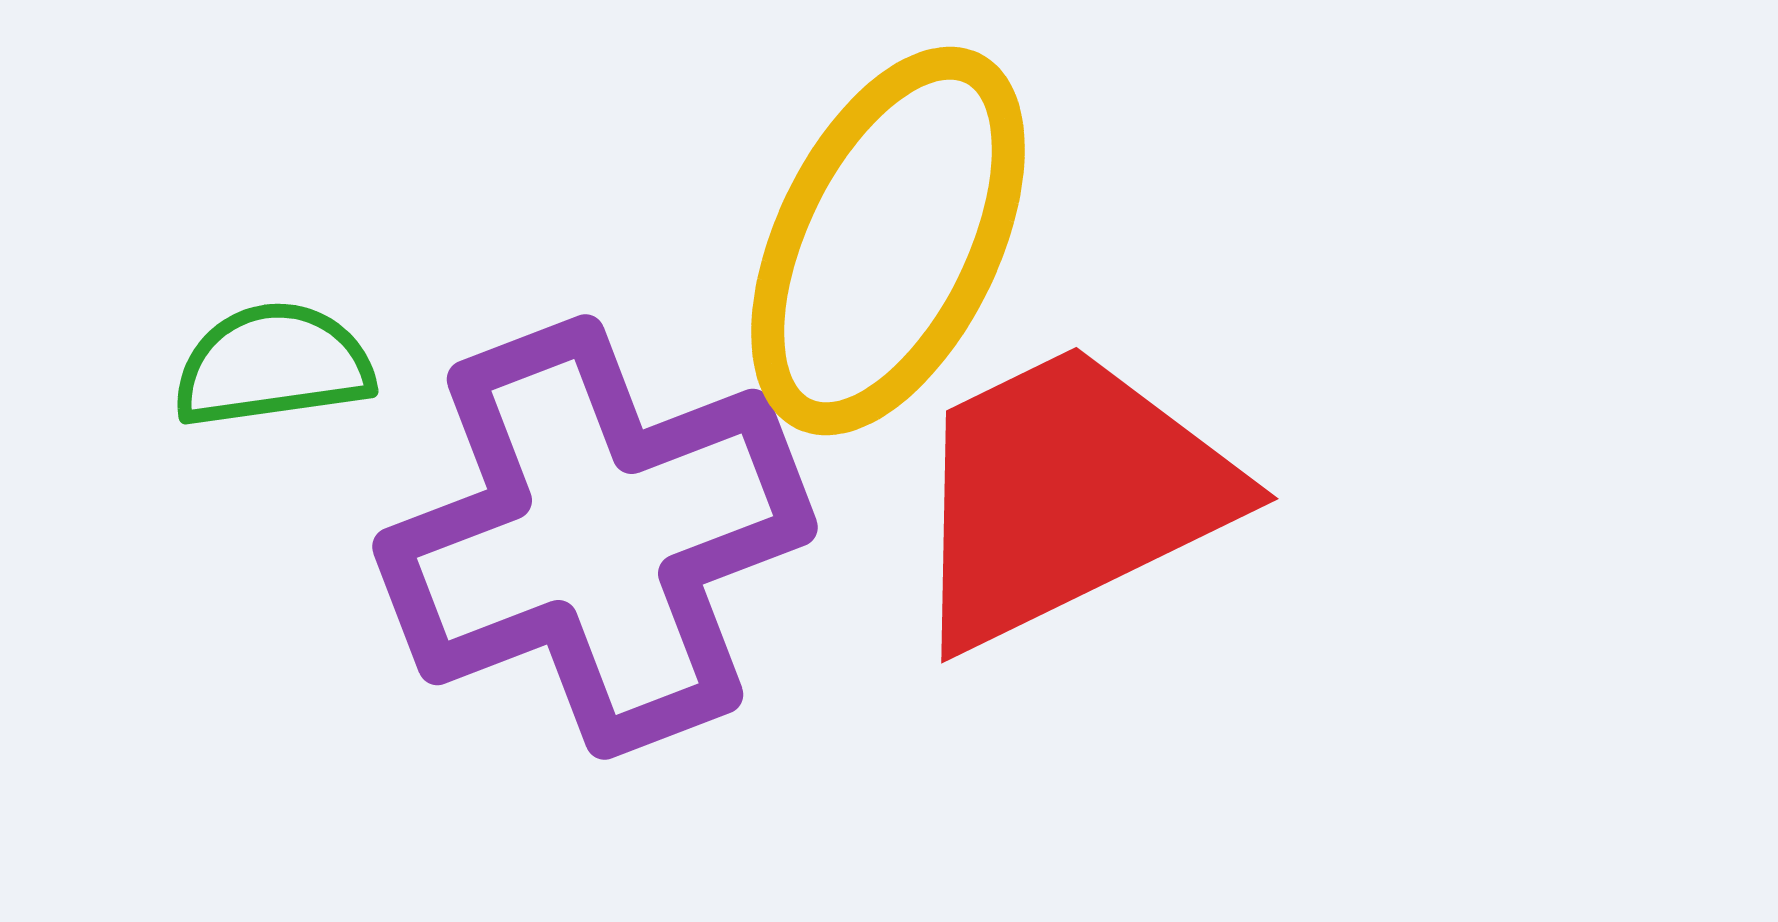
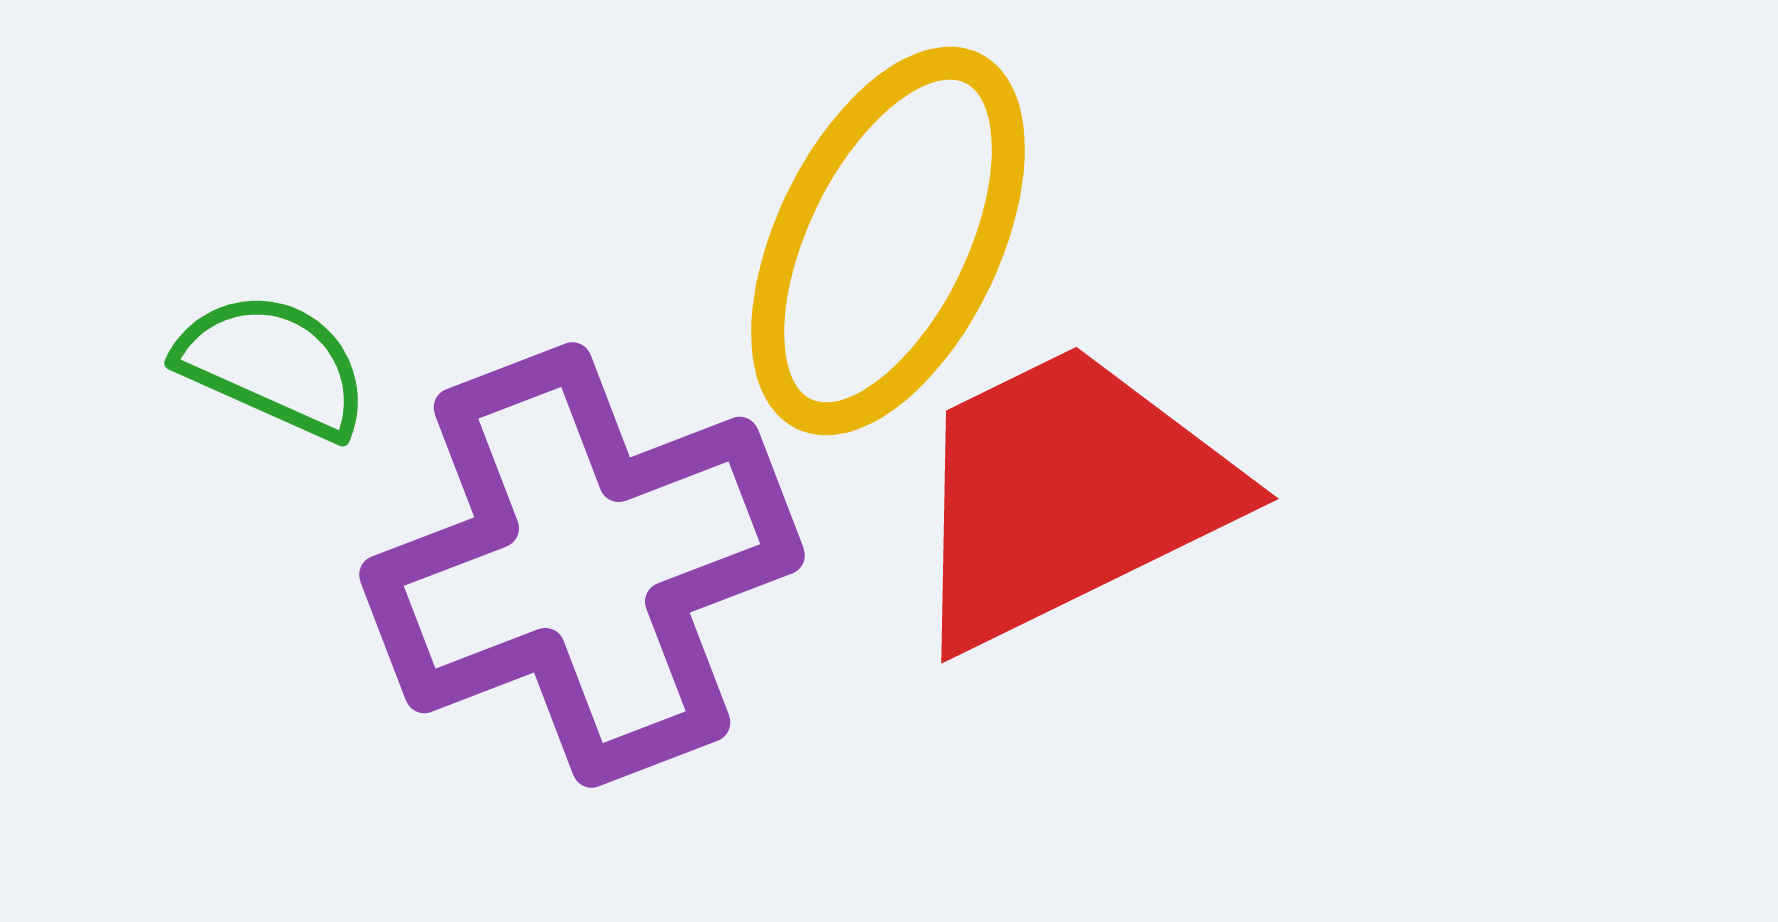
green semicircle: rotated 32 degrees clockwise
purple cross: moved 13 px left, 28 px down
